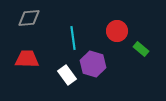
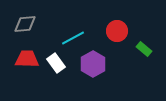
gray diamond: moved 4 px left, 6 px down
cyan line: rotated 70 degrees clockwise
green rectangle: moved 3 px right
purple hexagon: rotated 15 degrees clockwise
white rectangle: moved 11 px left, 12 px up
